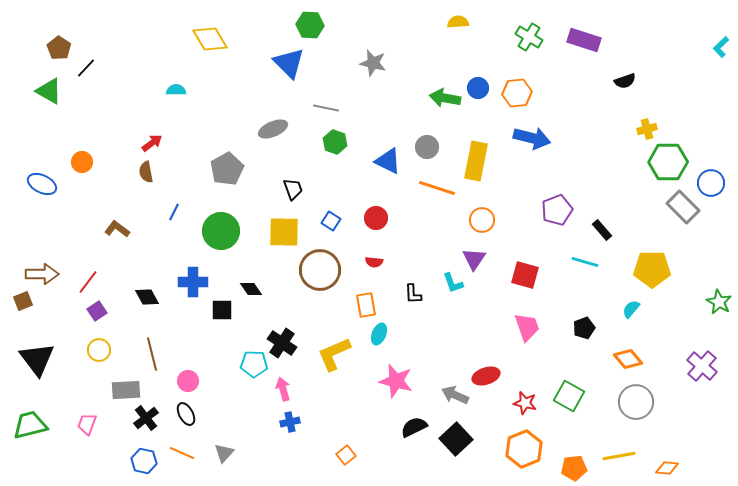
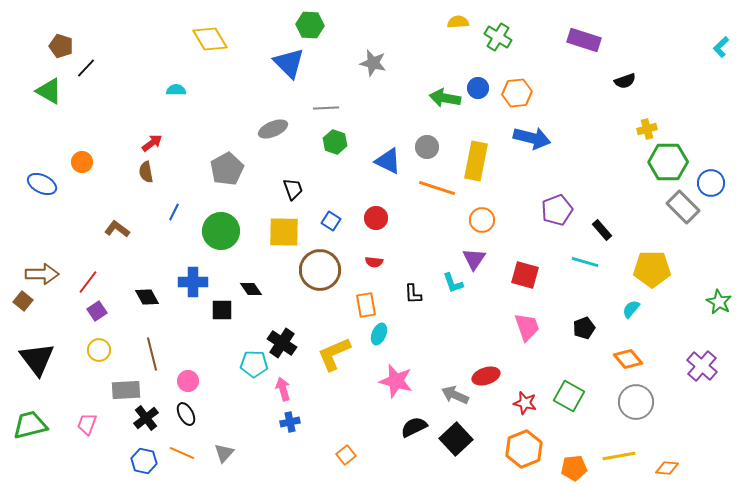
green cross at (529, 37): moved 31 px left
brown pentagon at (59, 48): moved 2 px right, 2 px up; rotated 15 degrees counterclockwise
gray line at (326, 108): rotated 15 degrees counterclockwise
brown square at (23, 301): rotated 30 degrees counterclockwise
